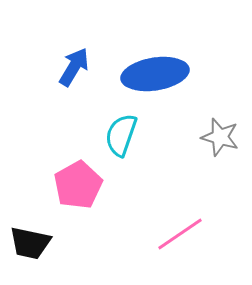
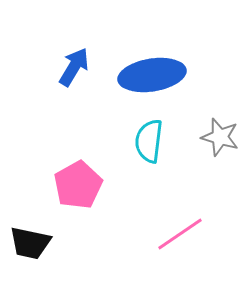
blue ellipse: moved 3 px left, 1 px down
cyan semicircle: moved 28 px right, 6 px down; rotated 12 degrees counterclockwise
